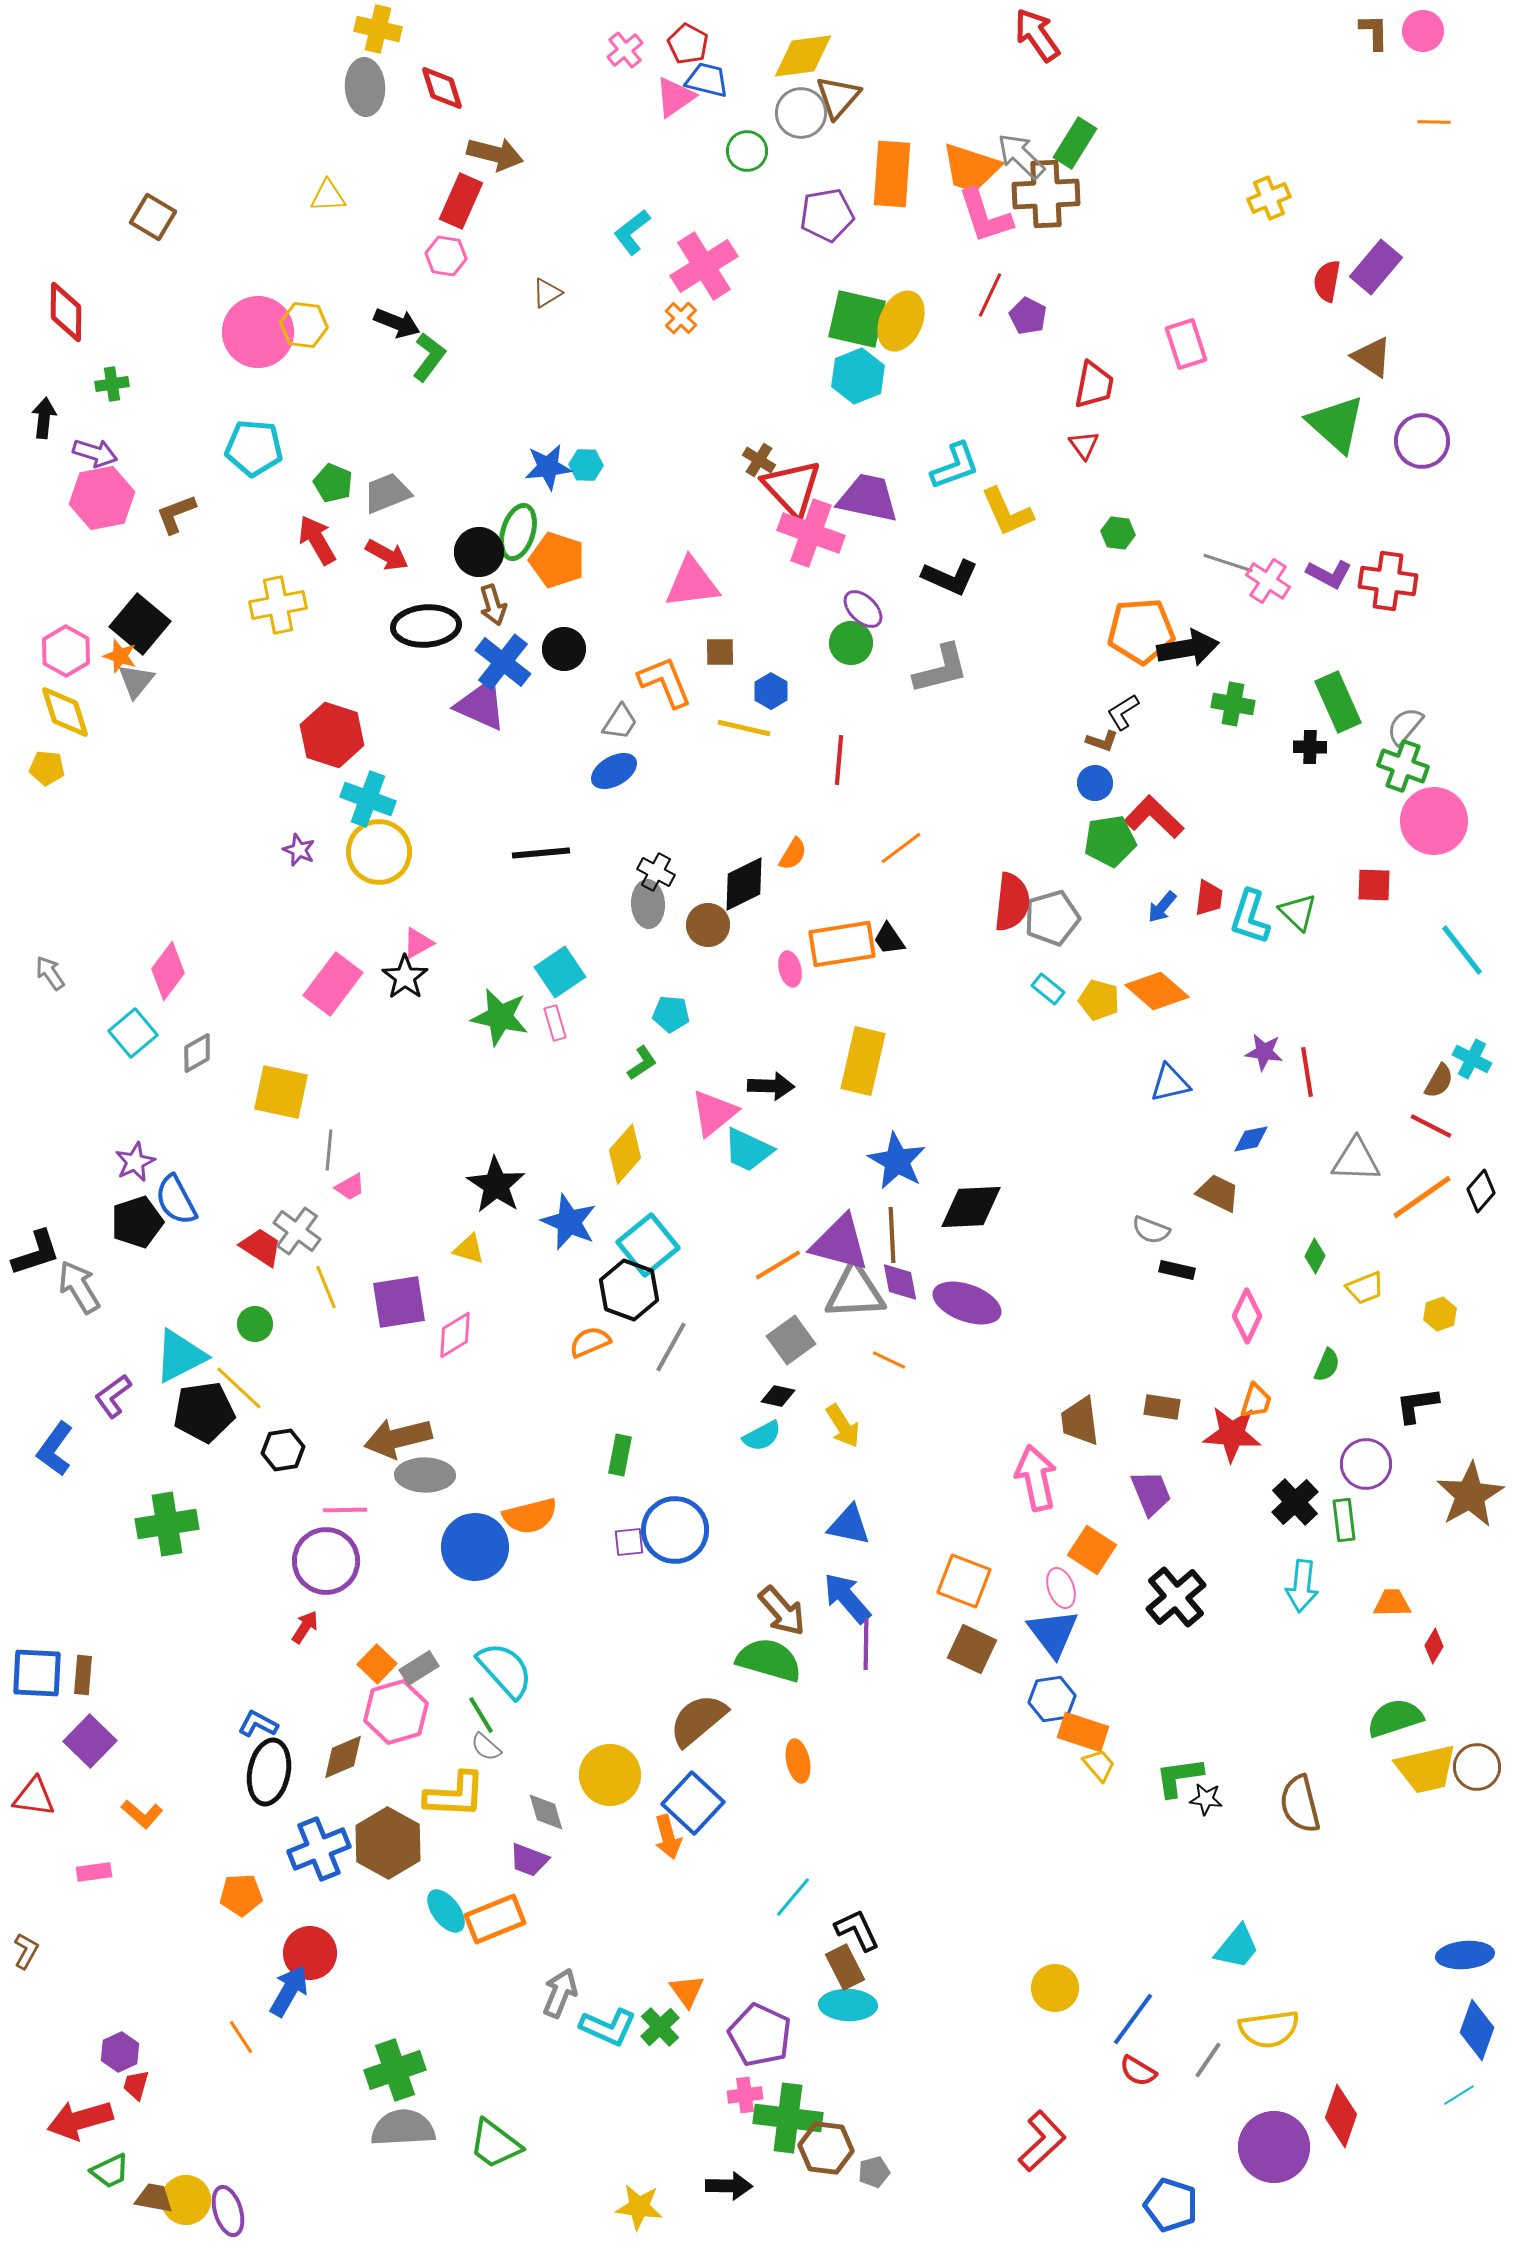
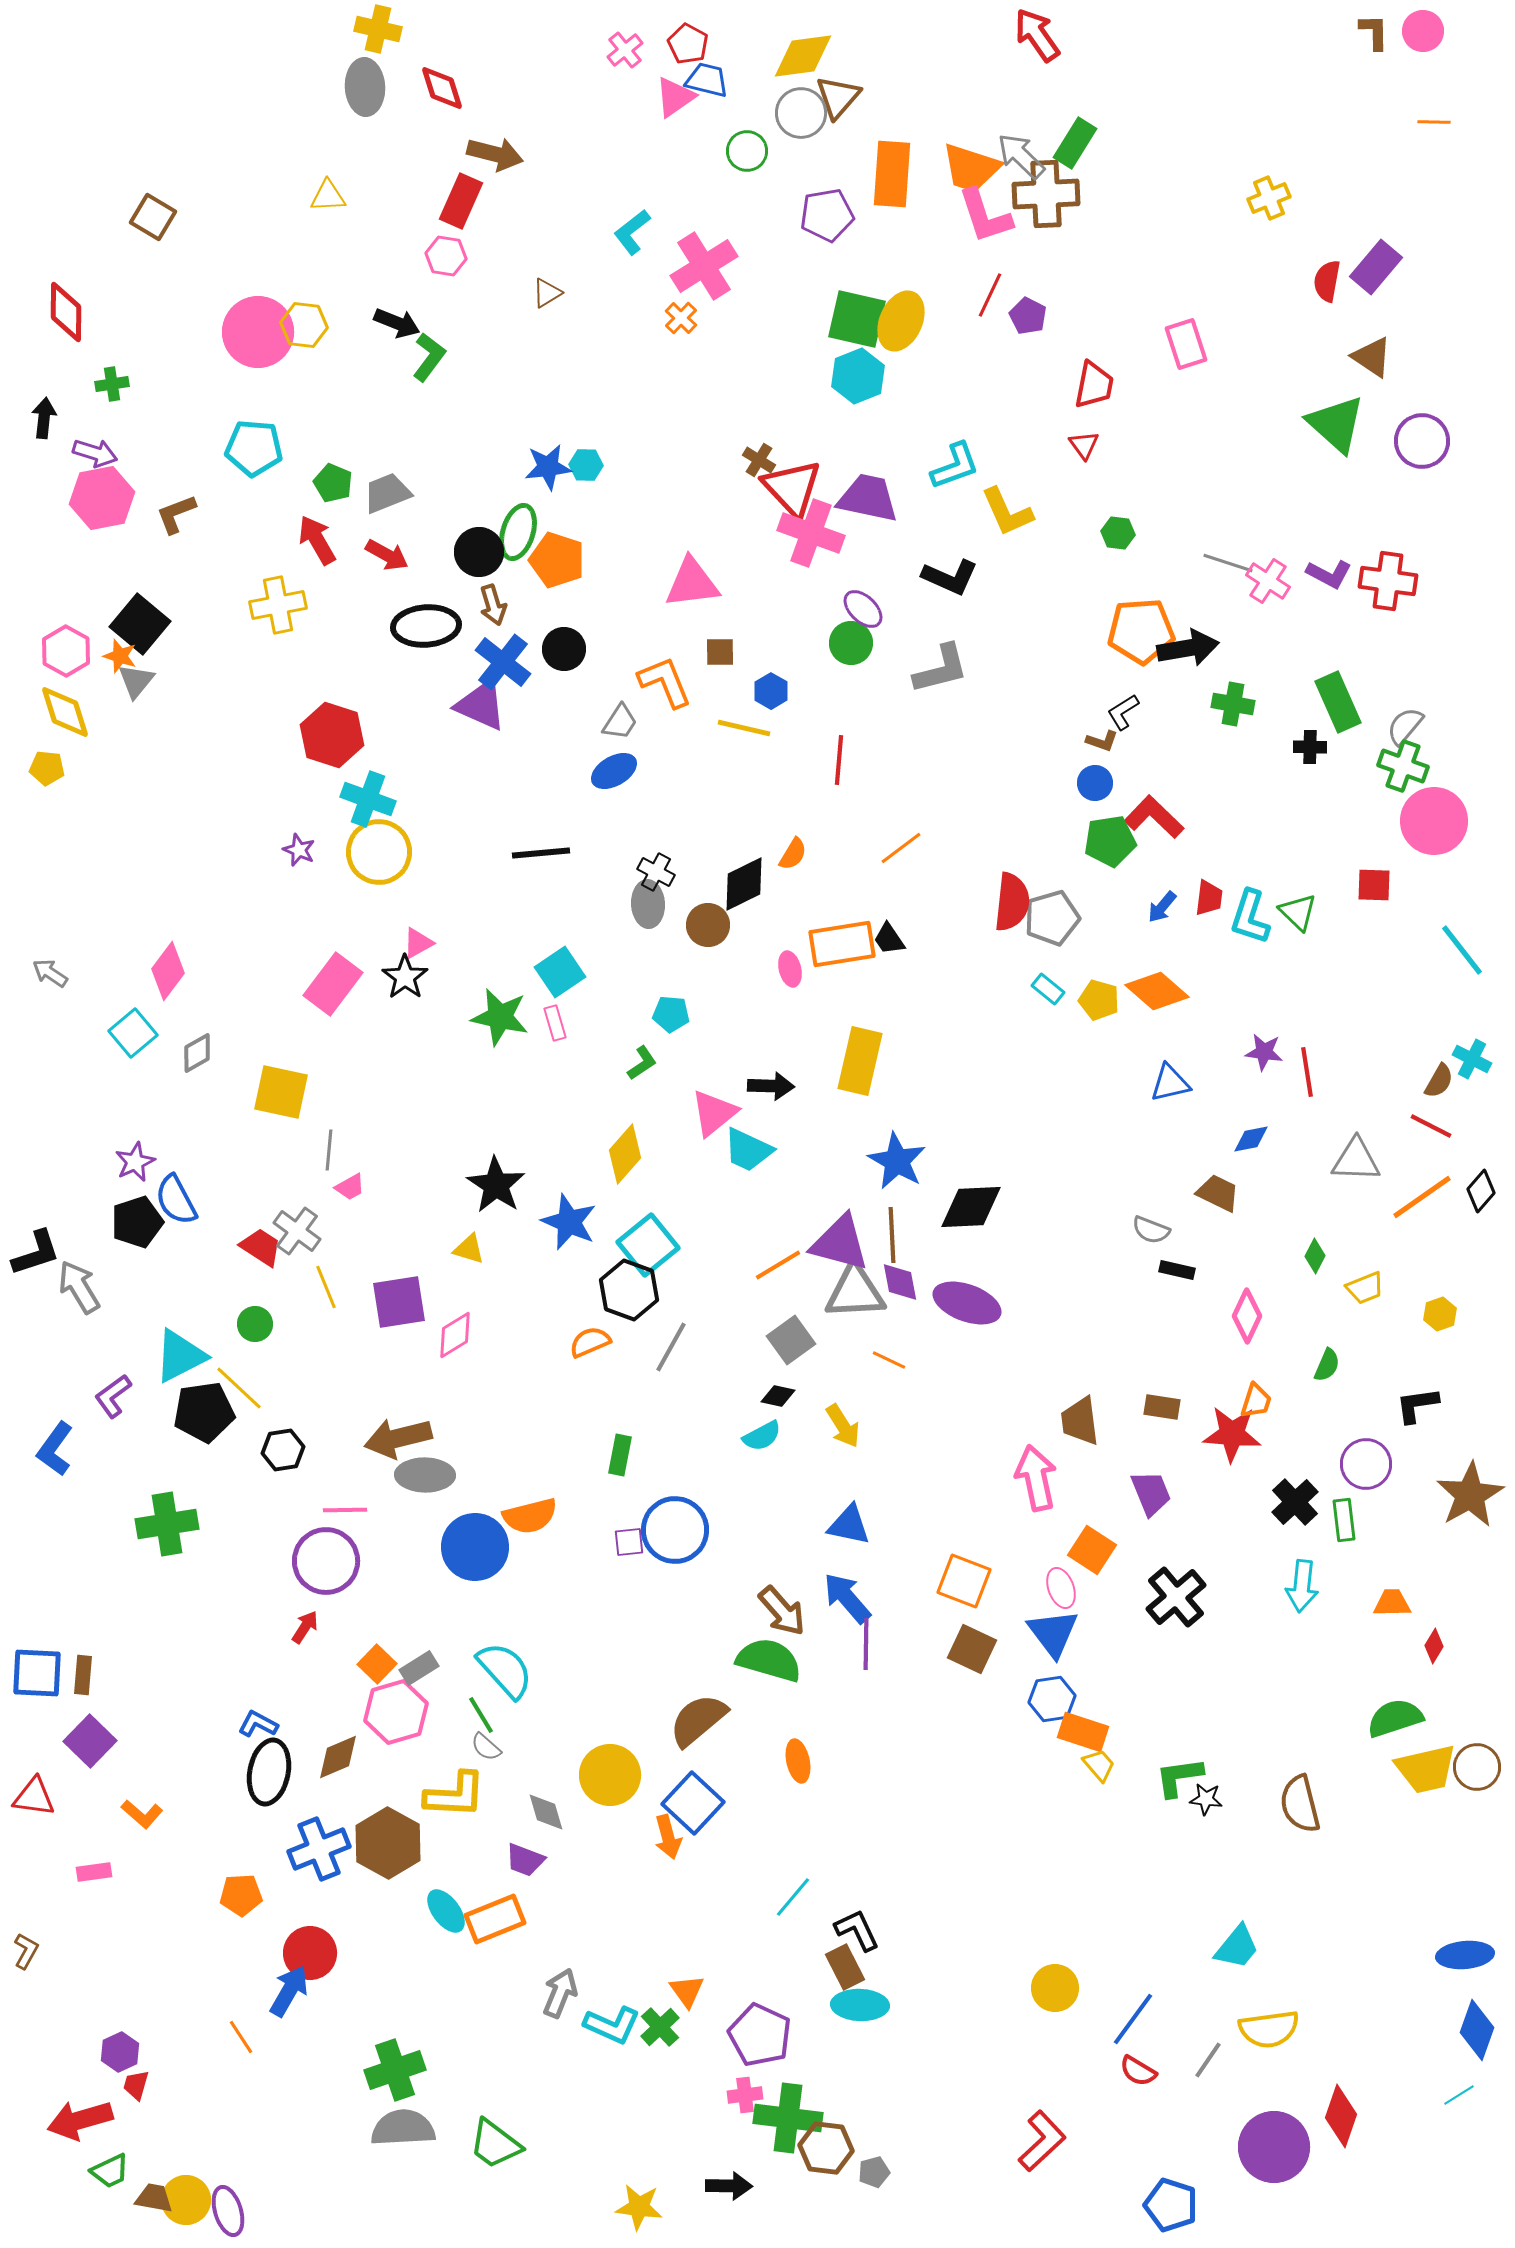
gray arrow at (50, 973): rotated 21 degrees counterclockwise
yellow rectangle at (863, 1061): moved 3 px left
brown diamond at (343, 1757): moved 5 px left
purple trapezoid at (529, 1860): moved 4 px left
cyan ellipse at (848, 2005): moved 12 px right
cyan L-shape at (608, 2027): moved 4 px right, 2 px up
